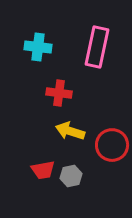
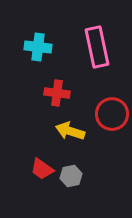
pink rectangle: rotated 24 degrees counterclockwise
red cross: moved 2 px left
red circle: moved 31 px up
red trapezoid: moved 1 px left, 1 px up; rotated 45 degrees clockwise
